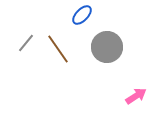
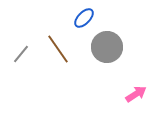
blue ellipse: moved 2 px right, 3 px down
gray line: moved 5 px left, 11 px down
pink arrow: moved 2 px up
